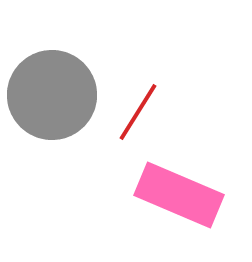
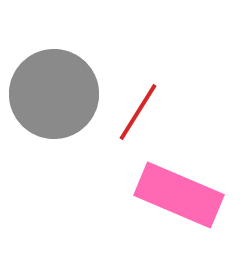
gray circle: moved 2 px right, 1 px up
